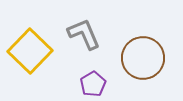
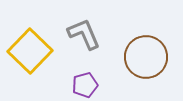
brown circle: moved 3 px right, 1 px up
purple pentagon: moved 8 px left, 1 px down; rotated 15 degrees clockwise
